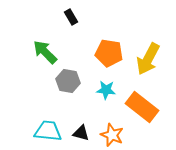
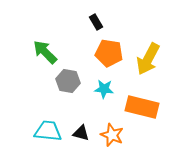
black rectangle: moved 25 px right, 5 px down
cyan star: moved 2 px left, 1 px up
orange rectangle: rotated 24 degrees counterclockwise
